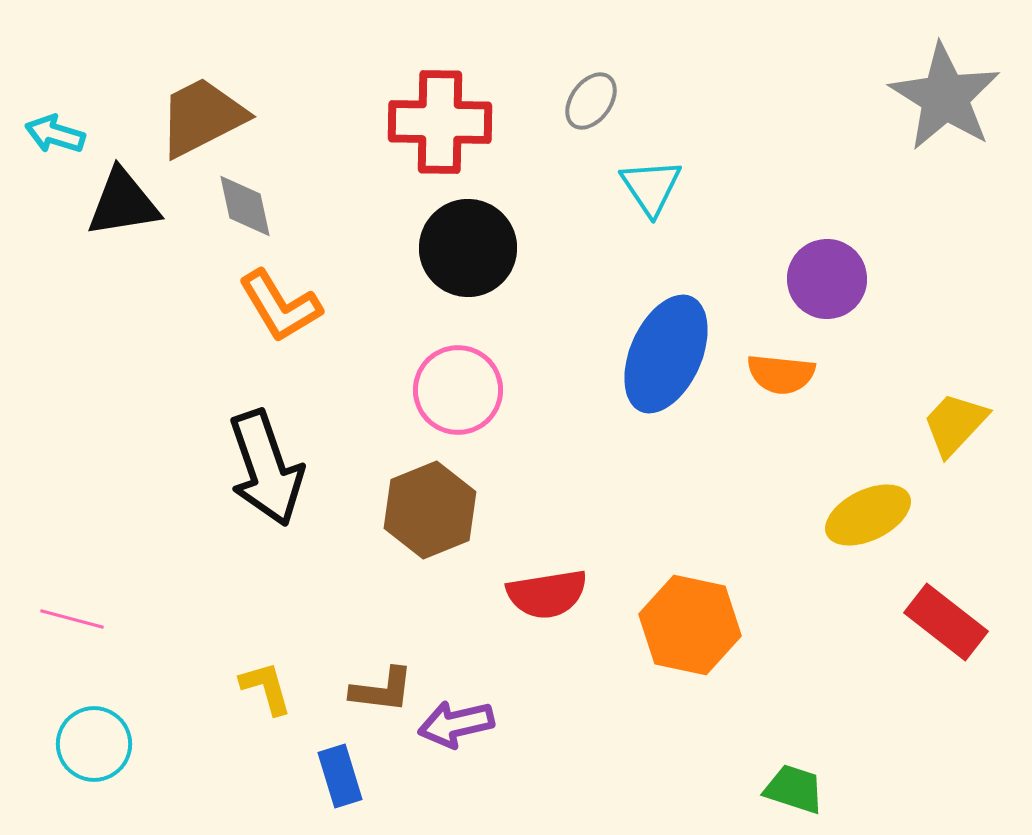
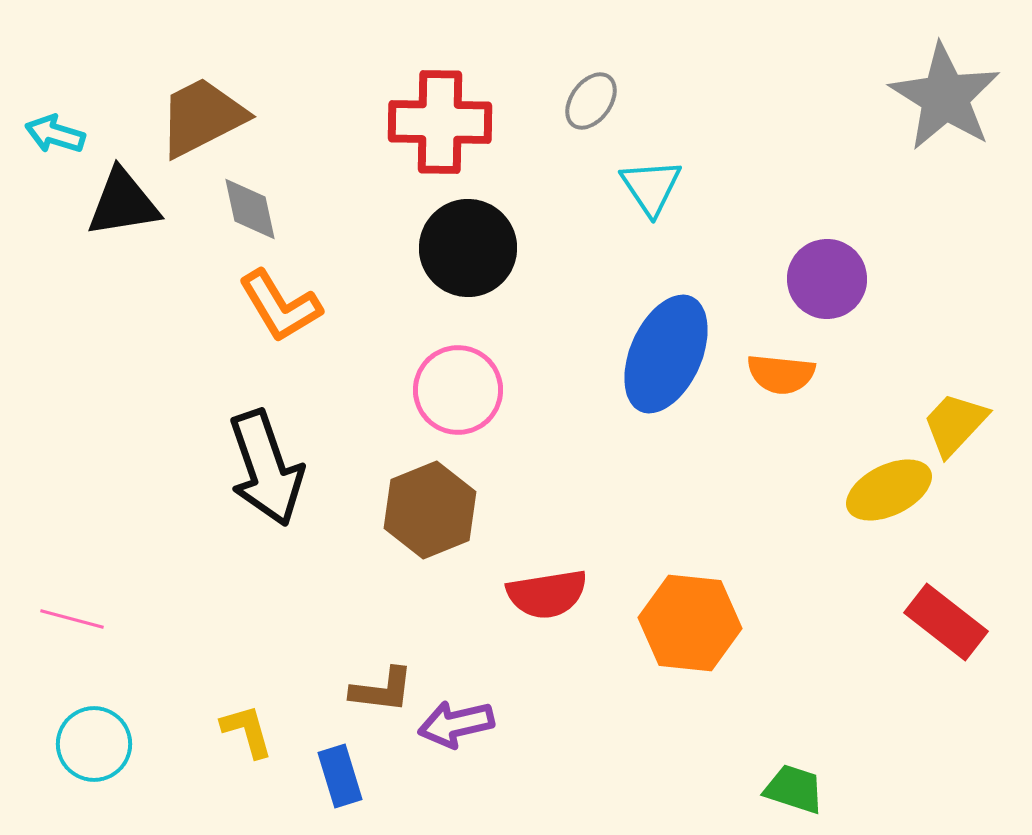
gray diamond: moved 5 px right, 3 px down
yellow ellipse: moved 21 px right, 25 px up
orange hexagon: moved 2 px up; rotated 6 degrees counterclockwise
yellow L-shape: moved 19 px left, 43 px down
